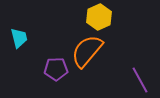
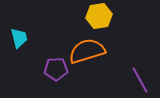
yellow hexagon: moved 1 px up; rotated 15 degrees clockwise
orange semicircle: rotated 33 degrees clockwise
